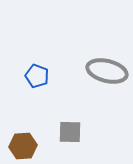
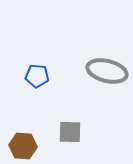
blue pentagon: rotated 15 degrees counterclockwise
brown hexagon: rotated 8 degrees clockwise
